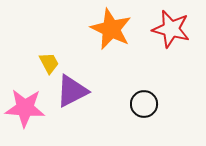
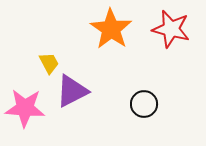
orange star: rotated 9 degrees clockwise
